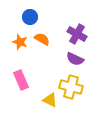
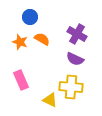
yellow cross: rotated 10 degrees counterclockwise
